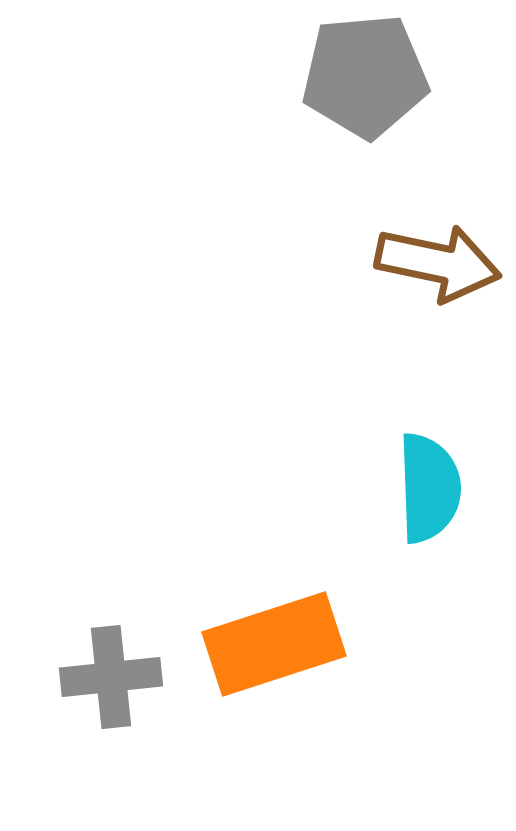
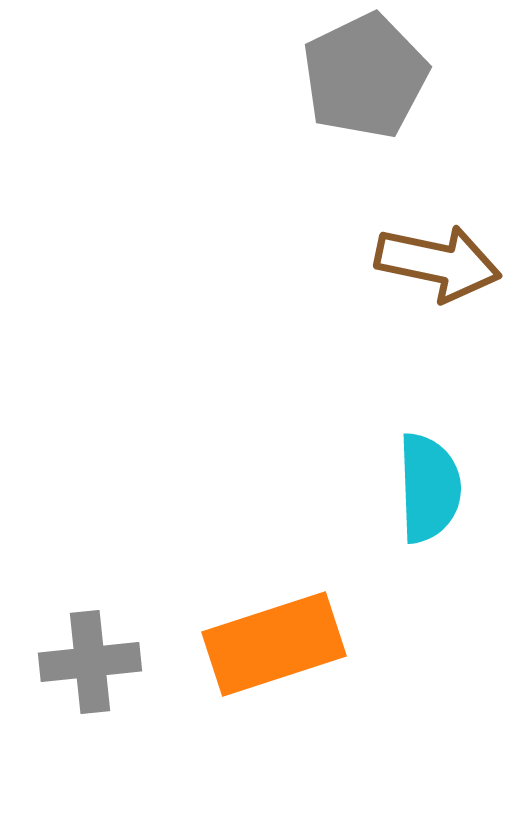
gray pentagon: rotated 21 degrees counterclockwise
gray cross: moved 21 px left, 15 px up
